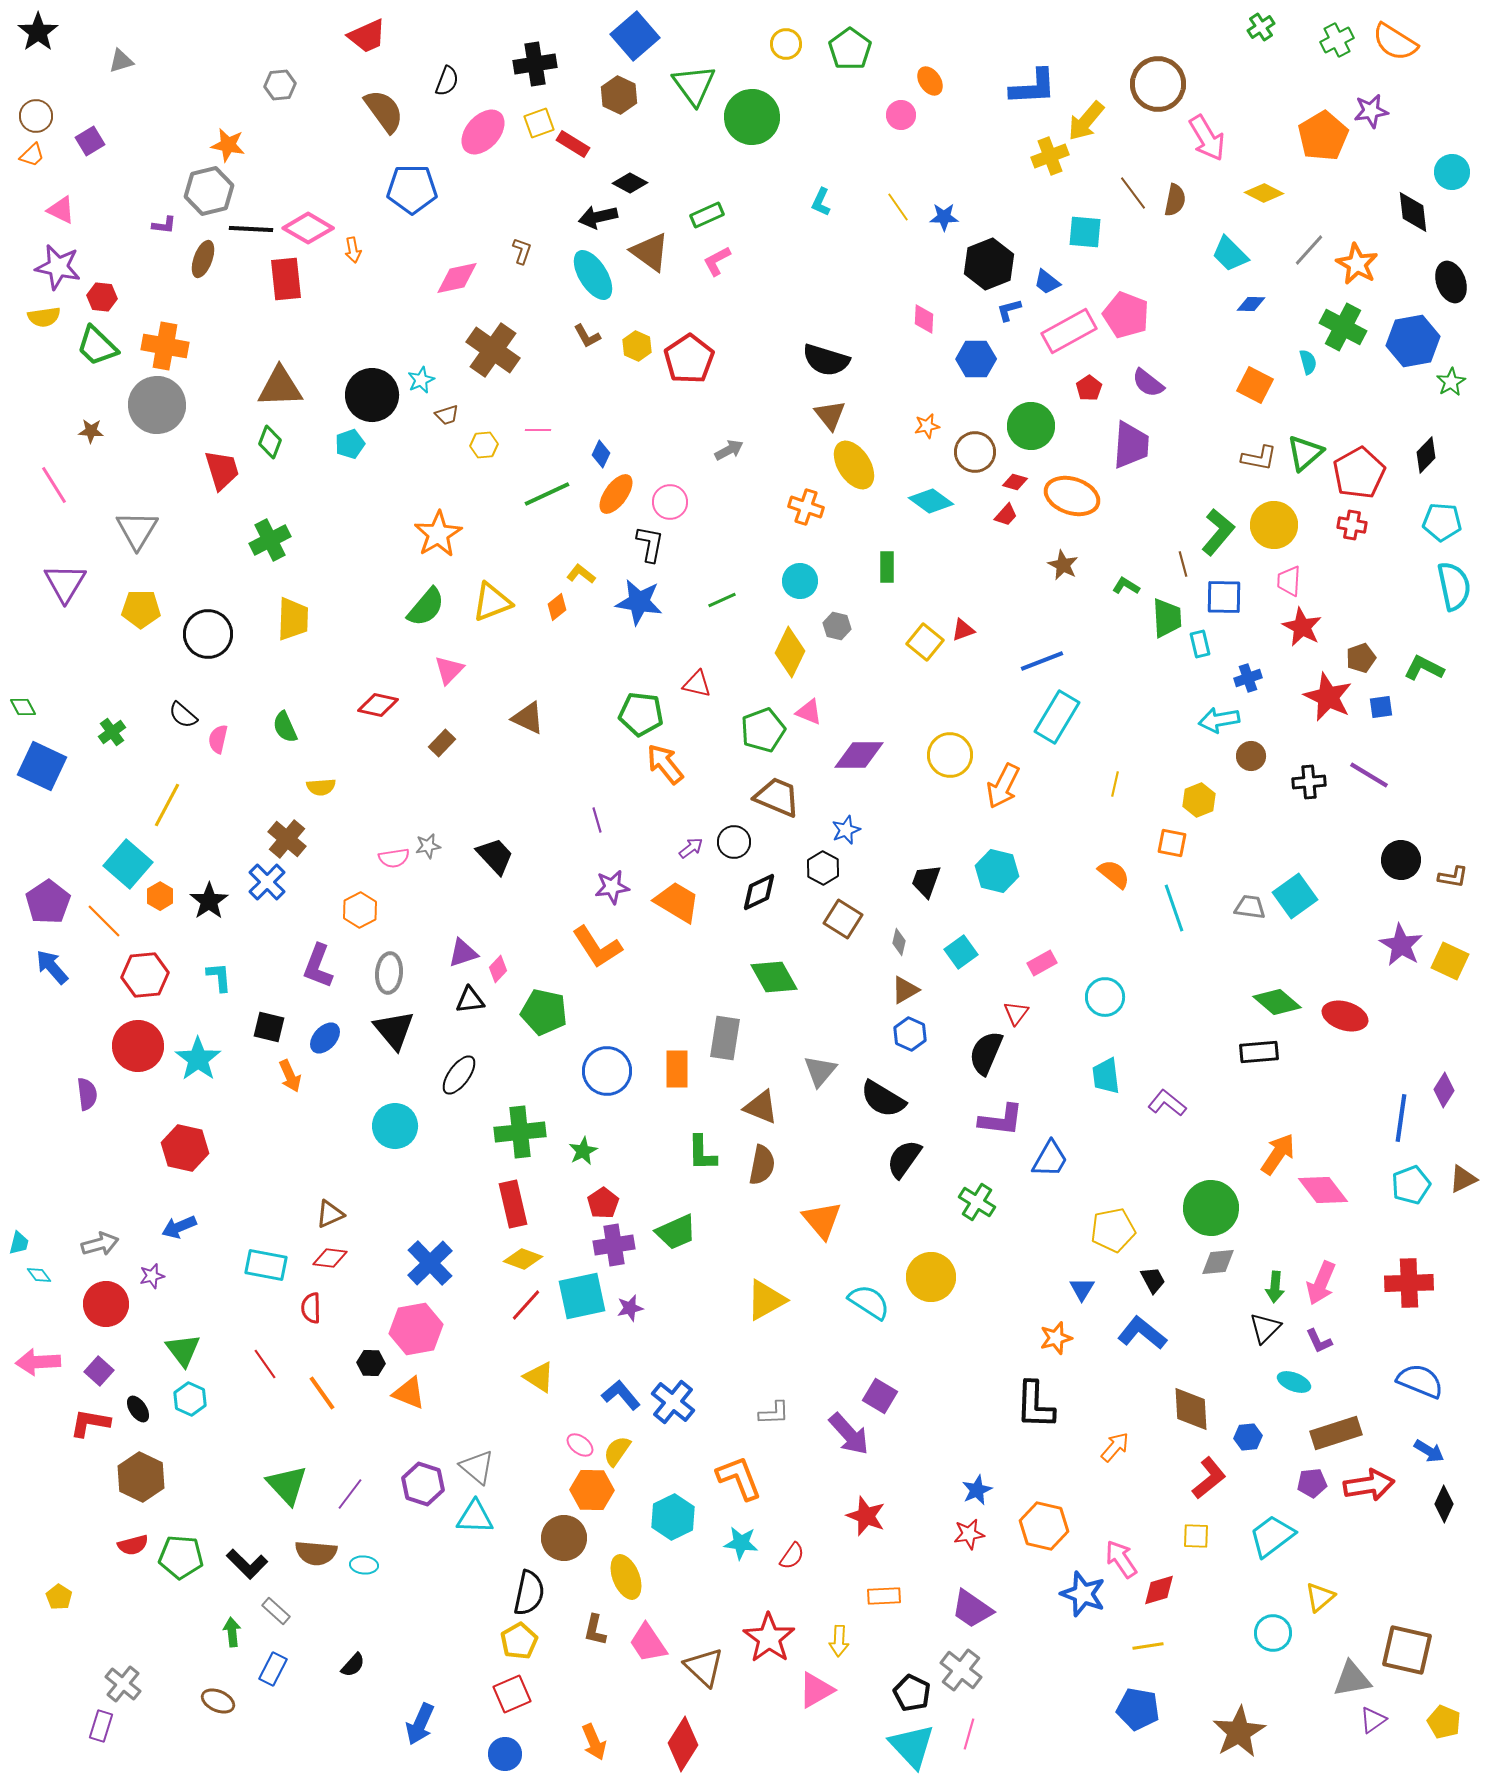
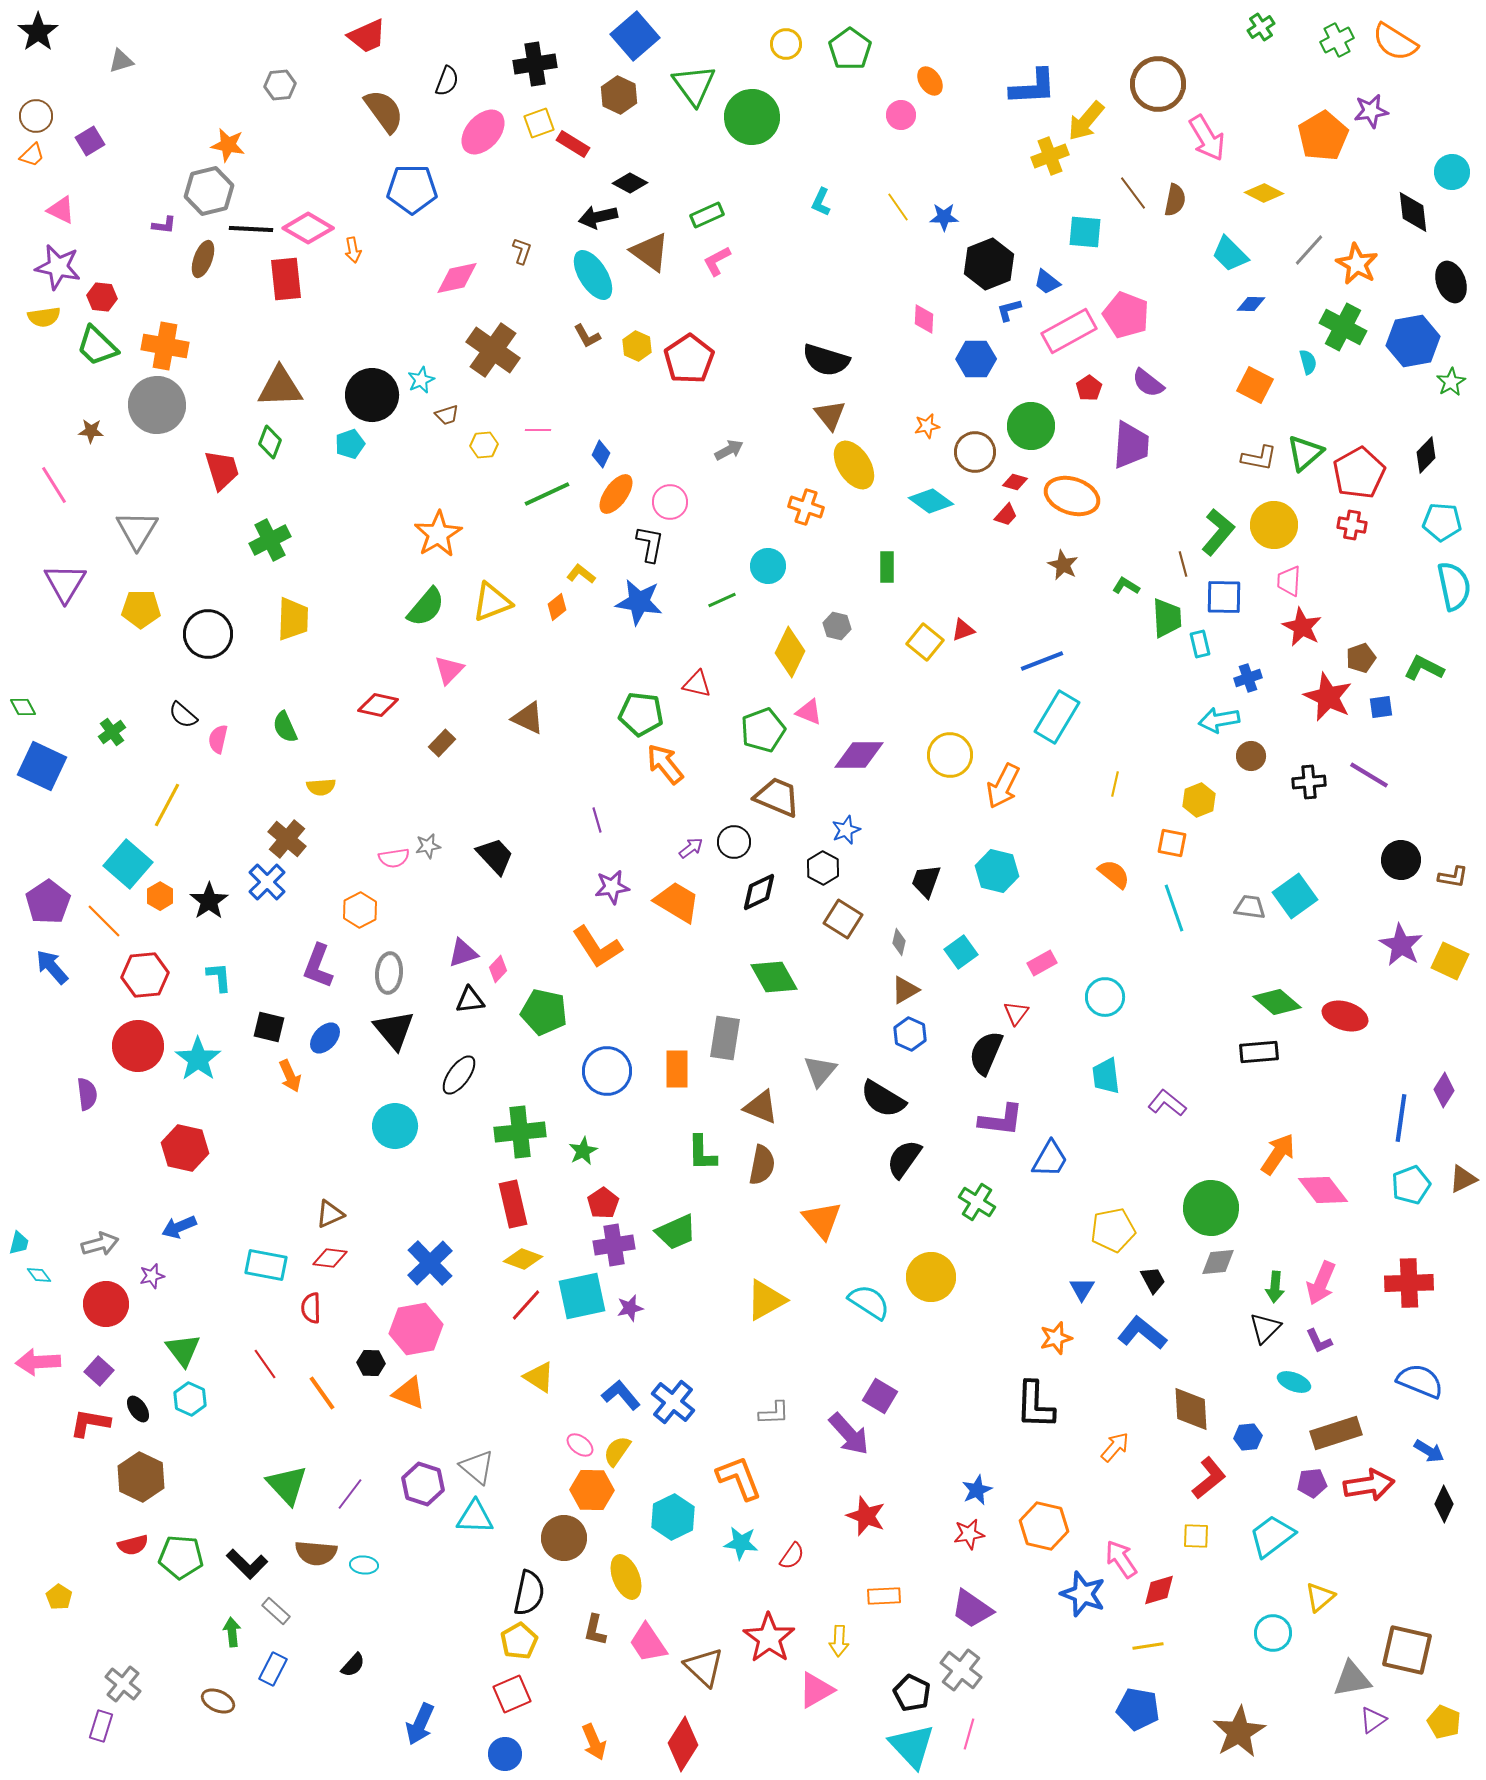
cyan circle at (800, 581): moved 32 px left, 15 px up
